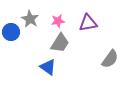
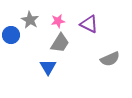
gray star: moved 1 px down
purple triangle: moved 1 px right, 1 px down; rotated 36 degrees clockwise
blue circle: moved 3 px down
gray semicircle: rotated 30 degrees clockwise
blue triangle: rotated 24 degrees clockwise
